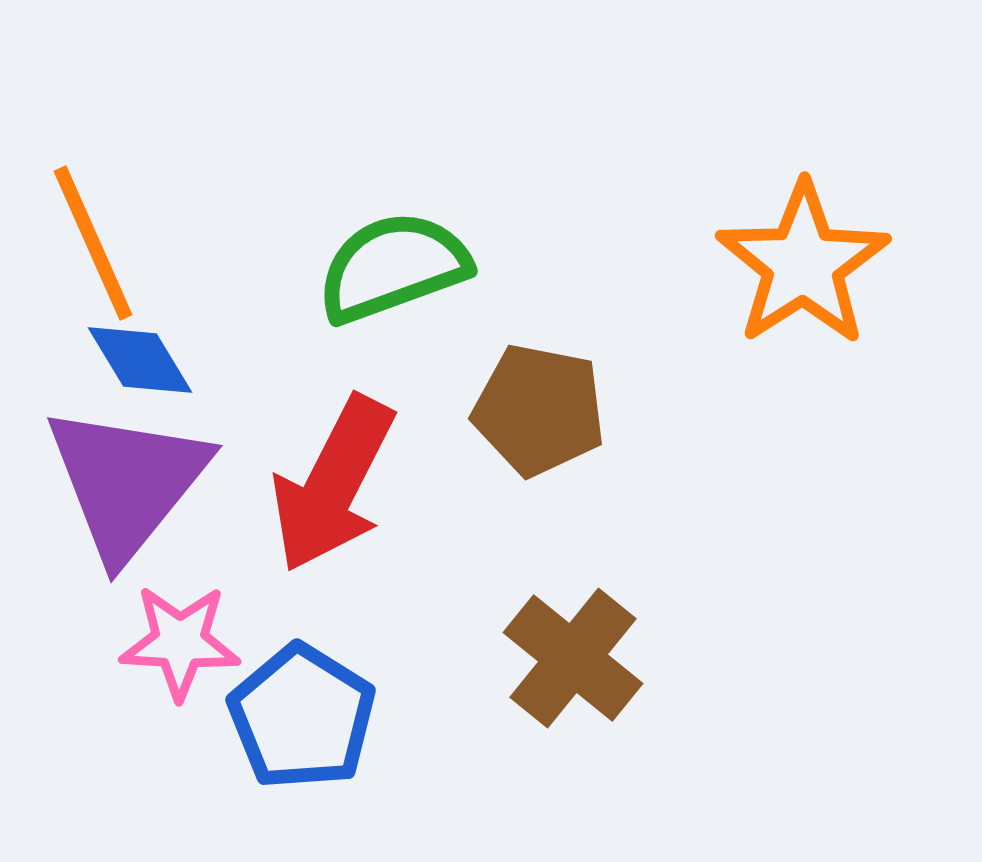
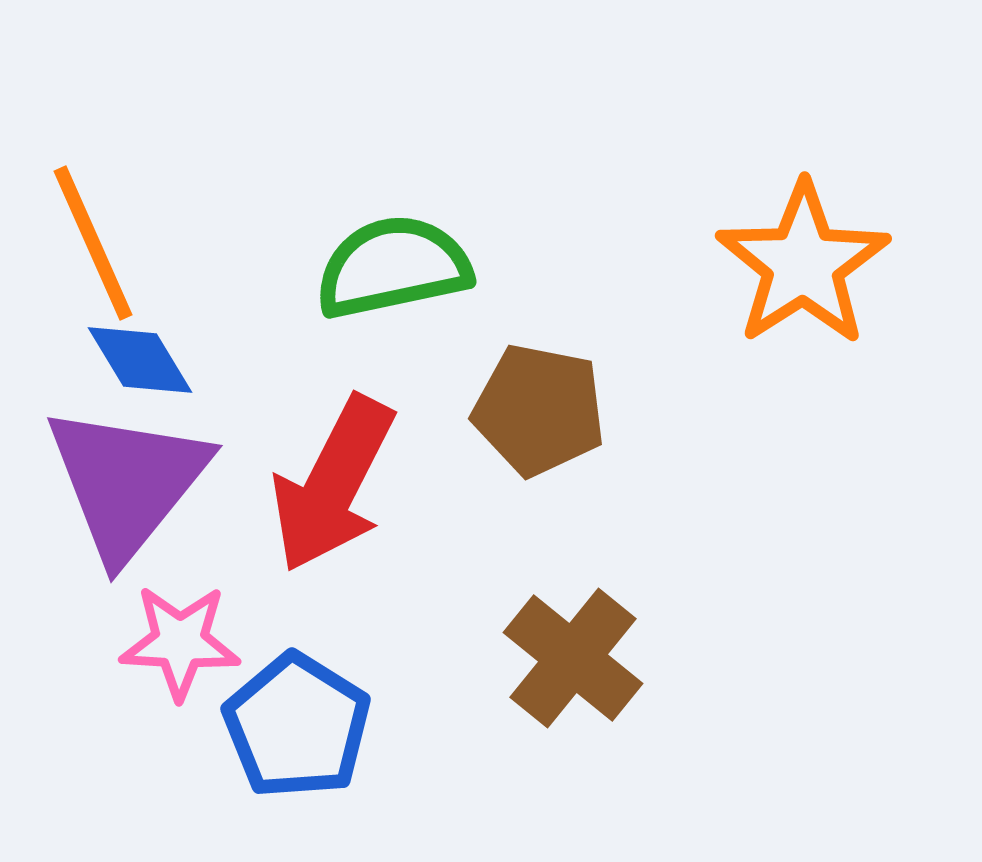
green semicircle: rotated 8 degrees clockwise
blue pentagon: moved 5 px left, 9 px down
